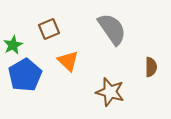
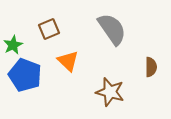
blue pentagon: rotated 20 degrees counterclockwise
